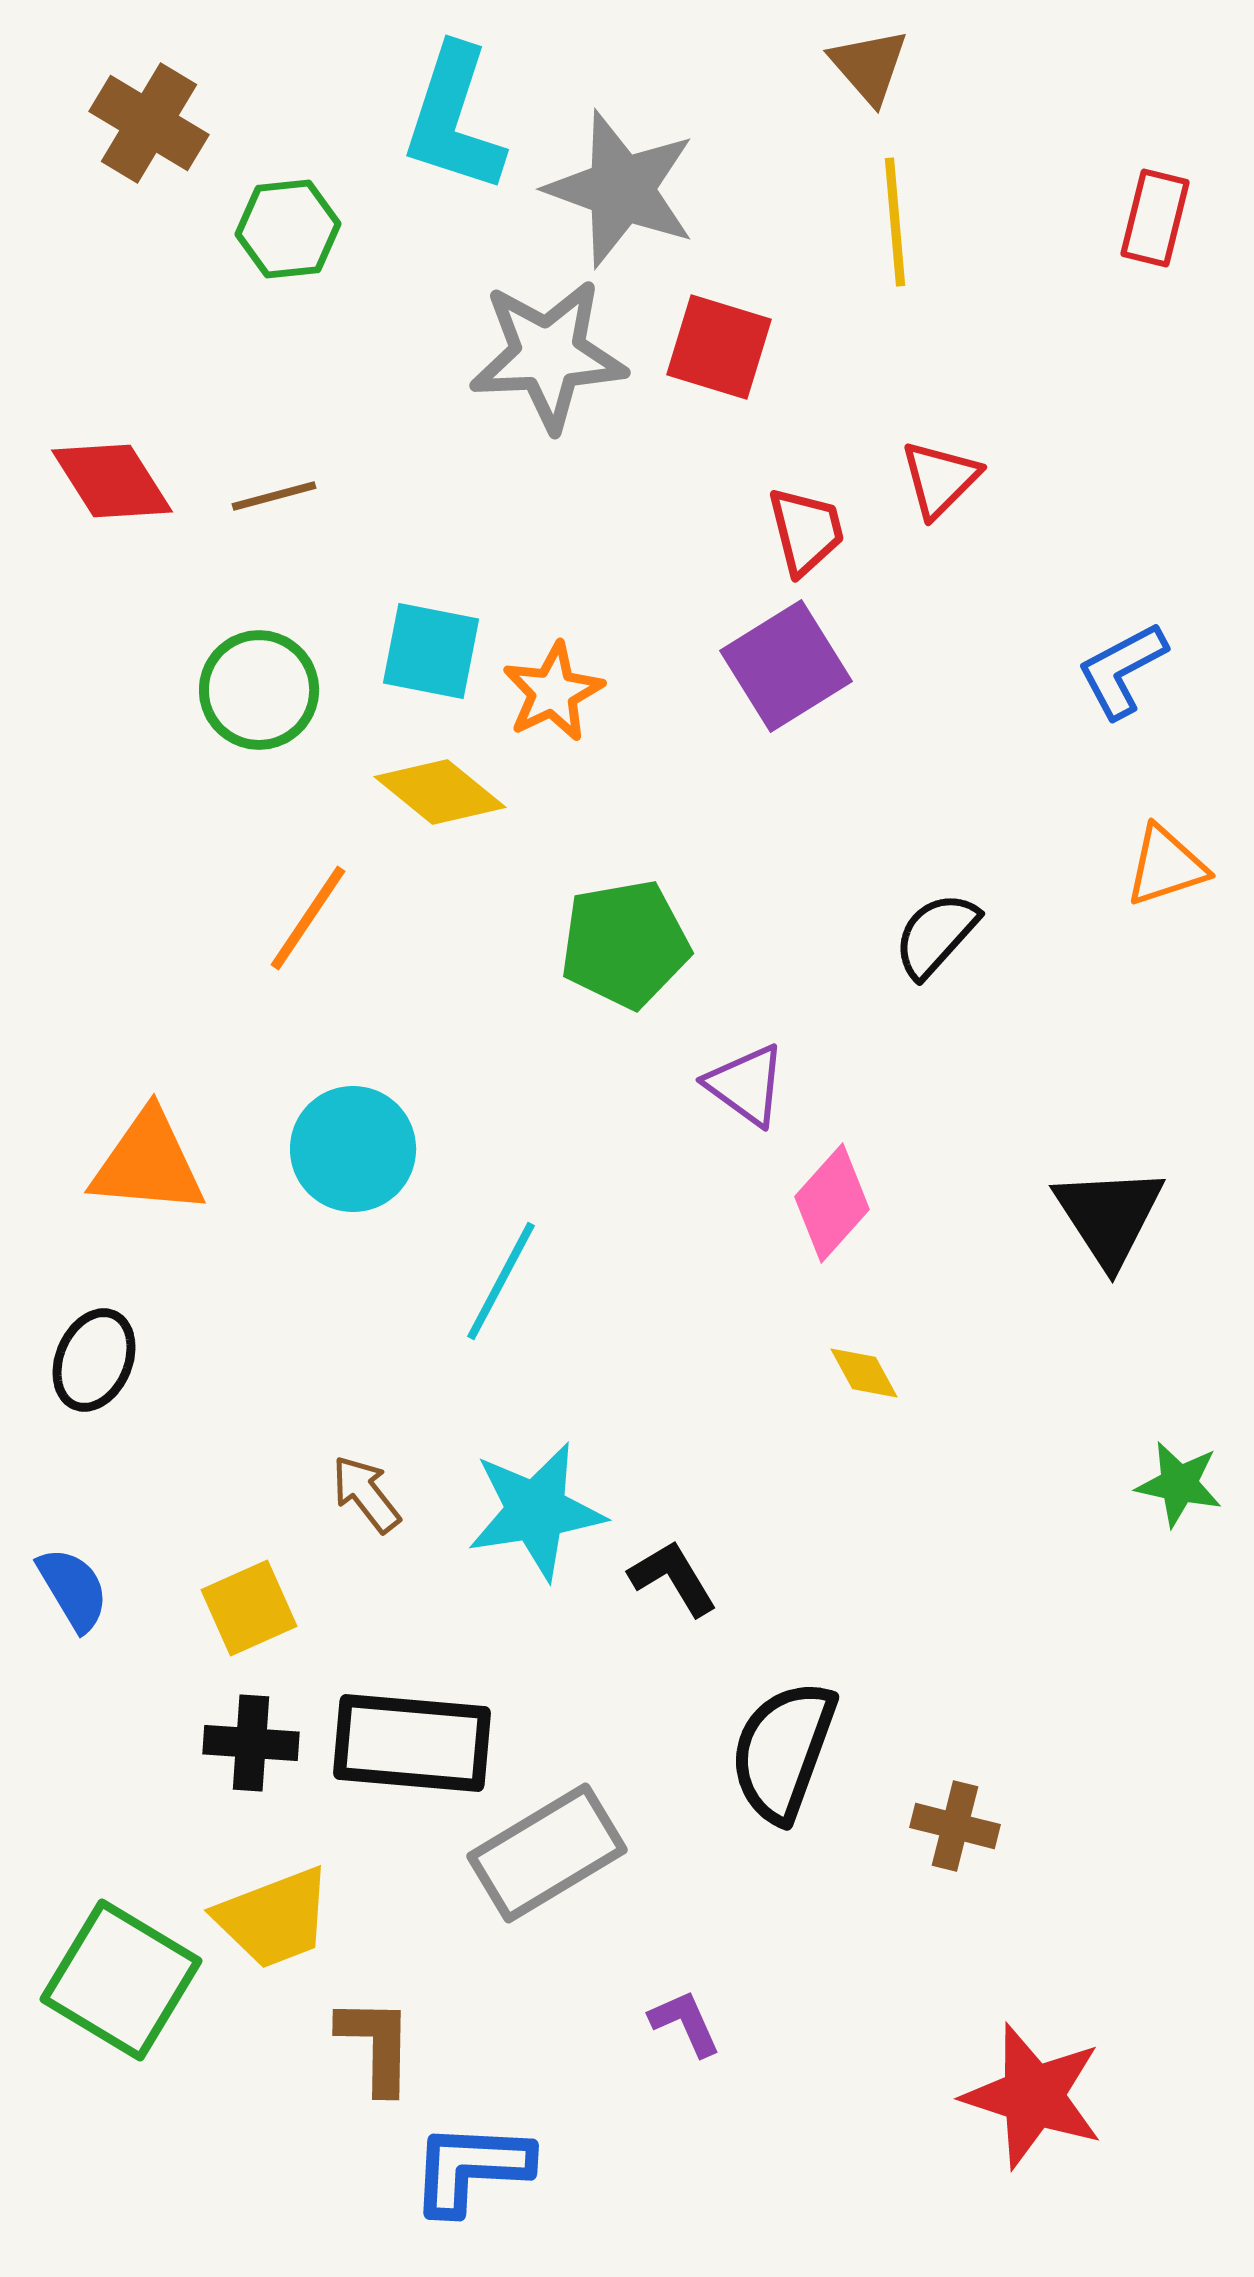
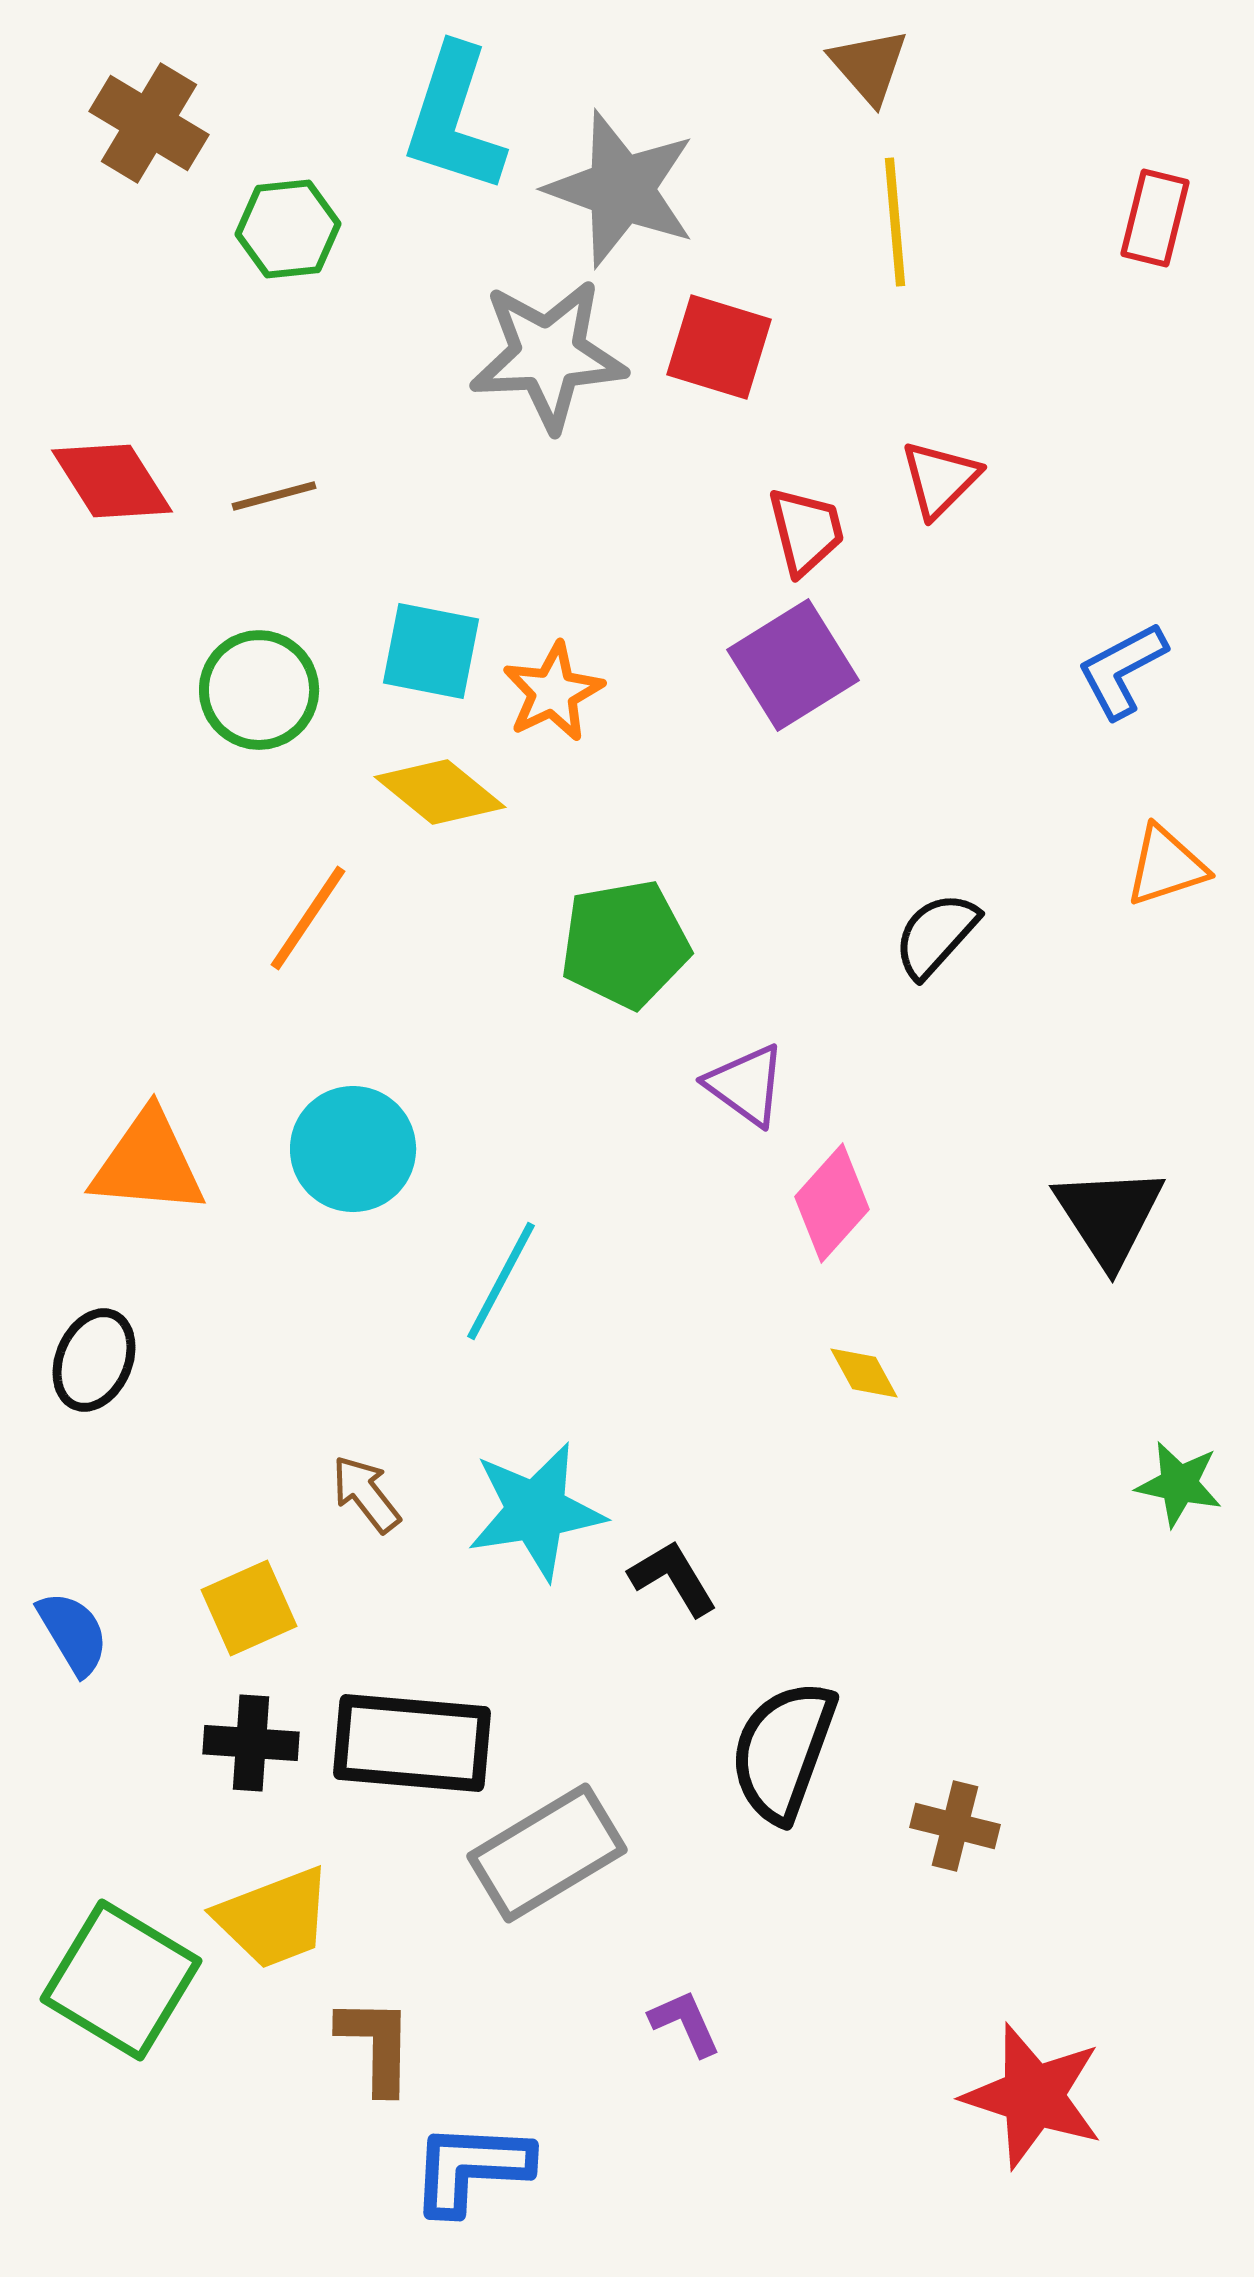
purple square at (786, 666): moved 7 px right, 1 px up
blue semicircle at (73, 1589): moved 44 px down
